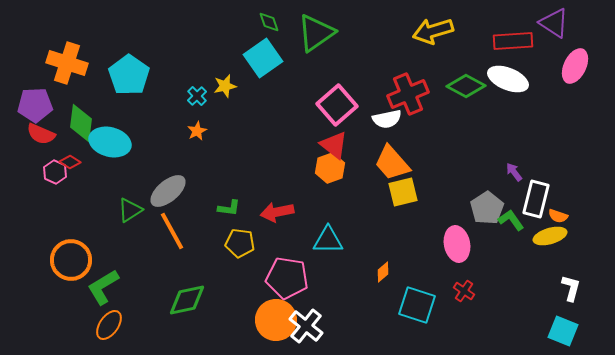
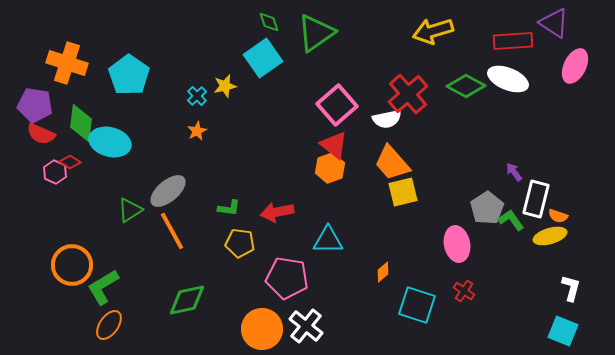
red cross at (408, 94): rotated 18 degrees counterclockwise
purple pentagon at (35, 105): rotated 12 degrees clockwise
orange circle at (71, 260): moved 1 px right, 5 px down
orange circle at (276, 320): moved 14 px left, 9 px down
